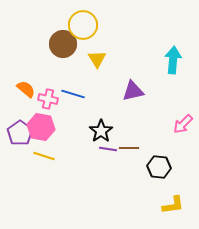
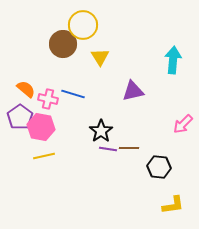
yellow triangle: moved 3 px right, 2 px up
purple pentagon: moved 16 px up
yellow line: rotated 30 degrees counterclockwise
